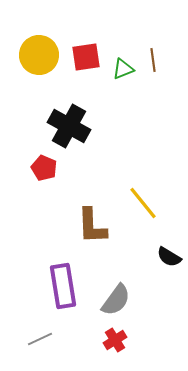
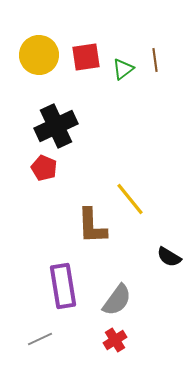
brown line: moved 2 px right
green triangle: rotated 15 degrees counterclockwise
black cross: moved 13 px left; rotated 36 degrees clockwise
yellow line: moved 13 px left, 4 px up
gray semicircle: moved 1 px right
